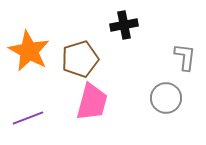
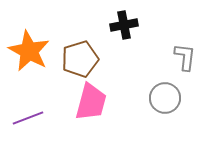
gray circle: moved 1 px left
pink trapezoid: moved 1 px left
